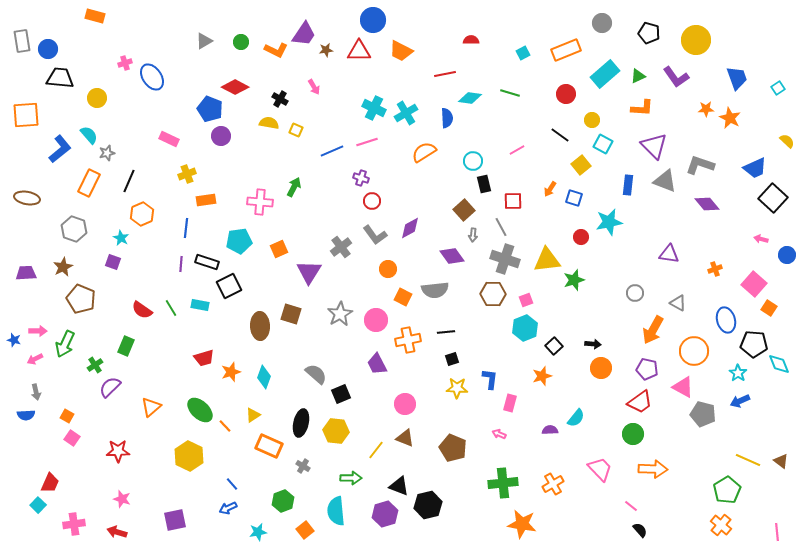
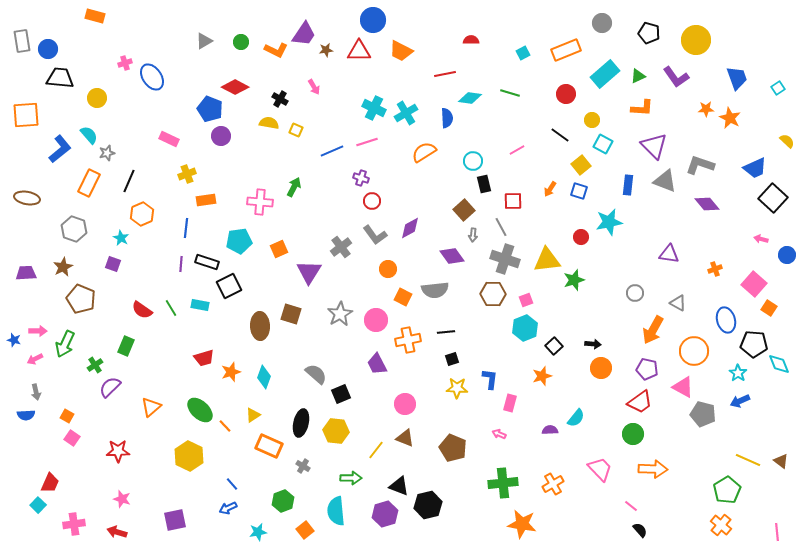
blue square at (574, 198): moved 5 px right, 7 px up
purple square at (113, 262): moved 2 px down
